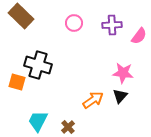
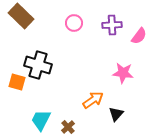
black triangle: moved 4 px left, 18 px down
cyan trapezoid: moved 3 px right, 1 px up
